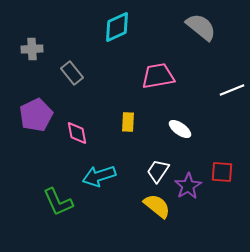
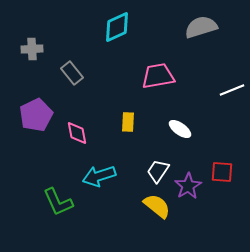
gray semicircle: rotated 56 degrees counterclockwise
